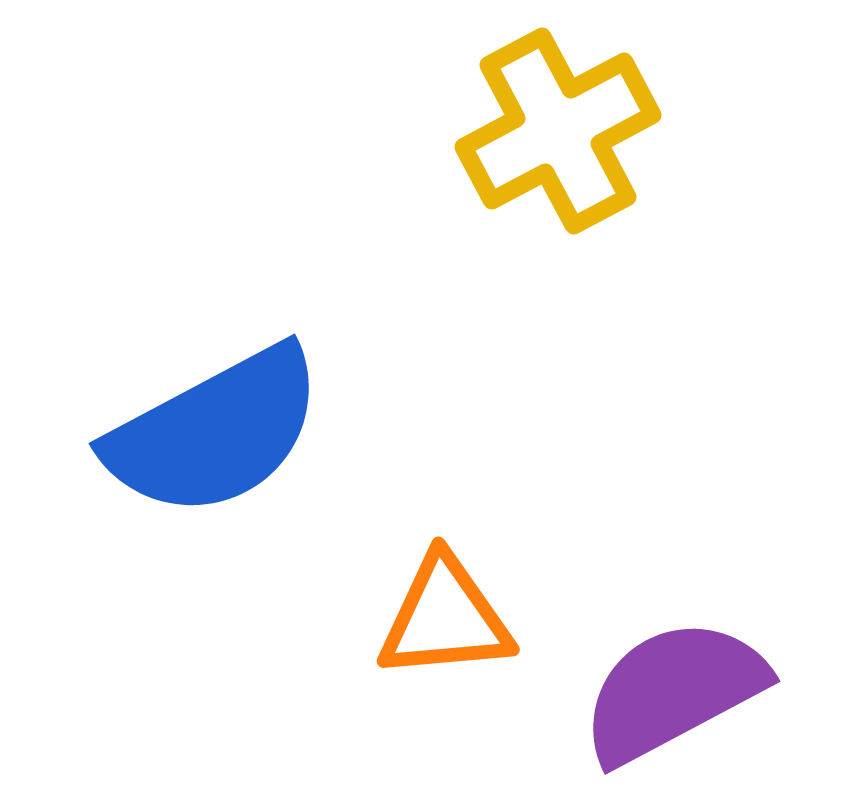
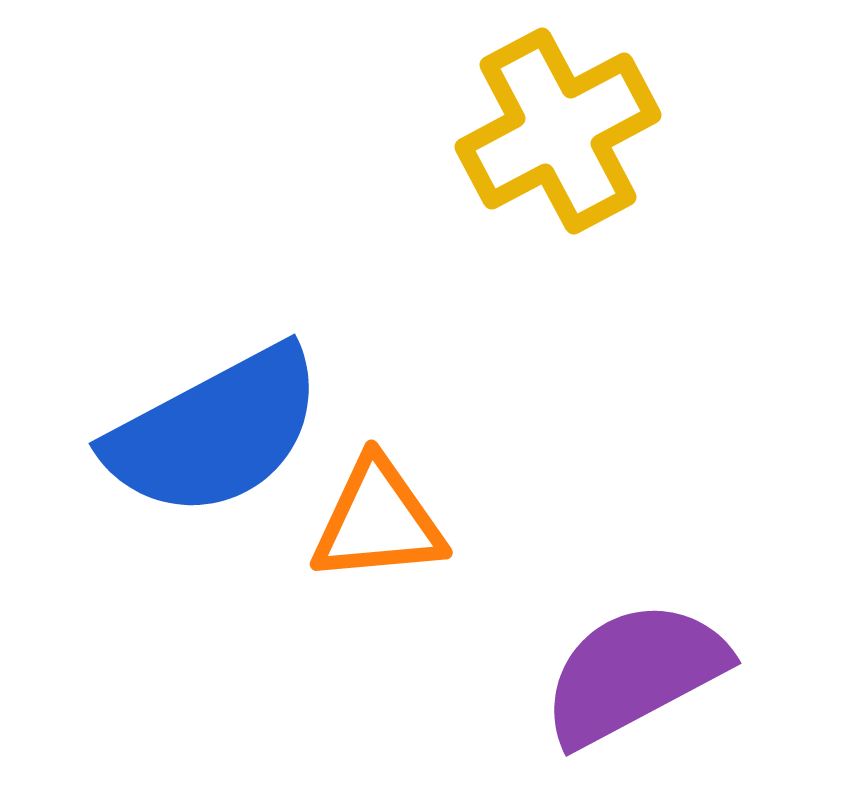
orange triangle: moved 67 px left, 97 px up
purple semicircle: moved 39 px left, 18 px up
